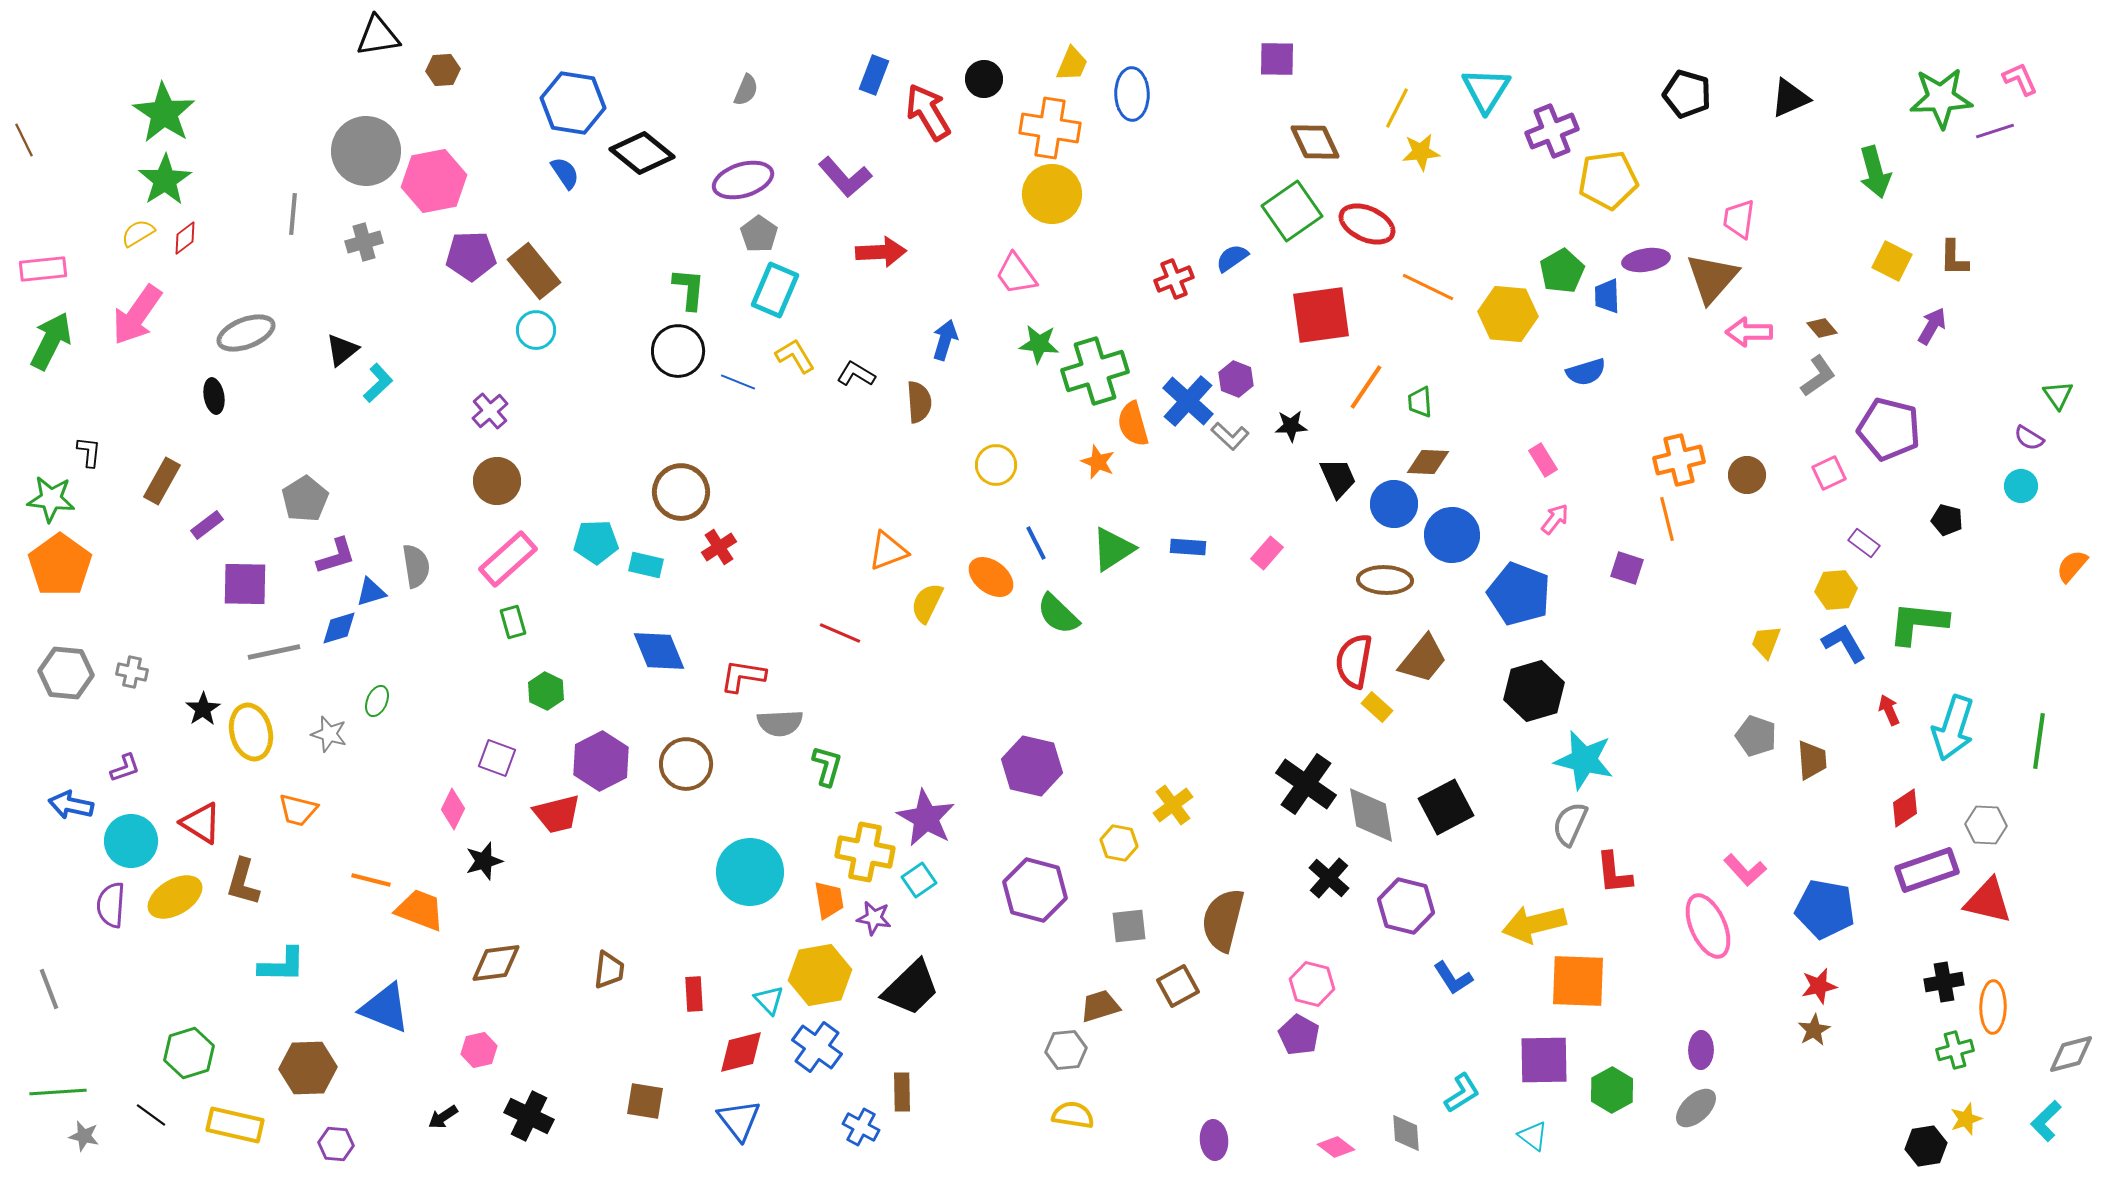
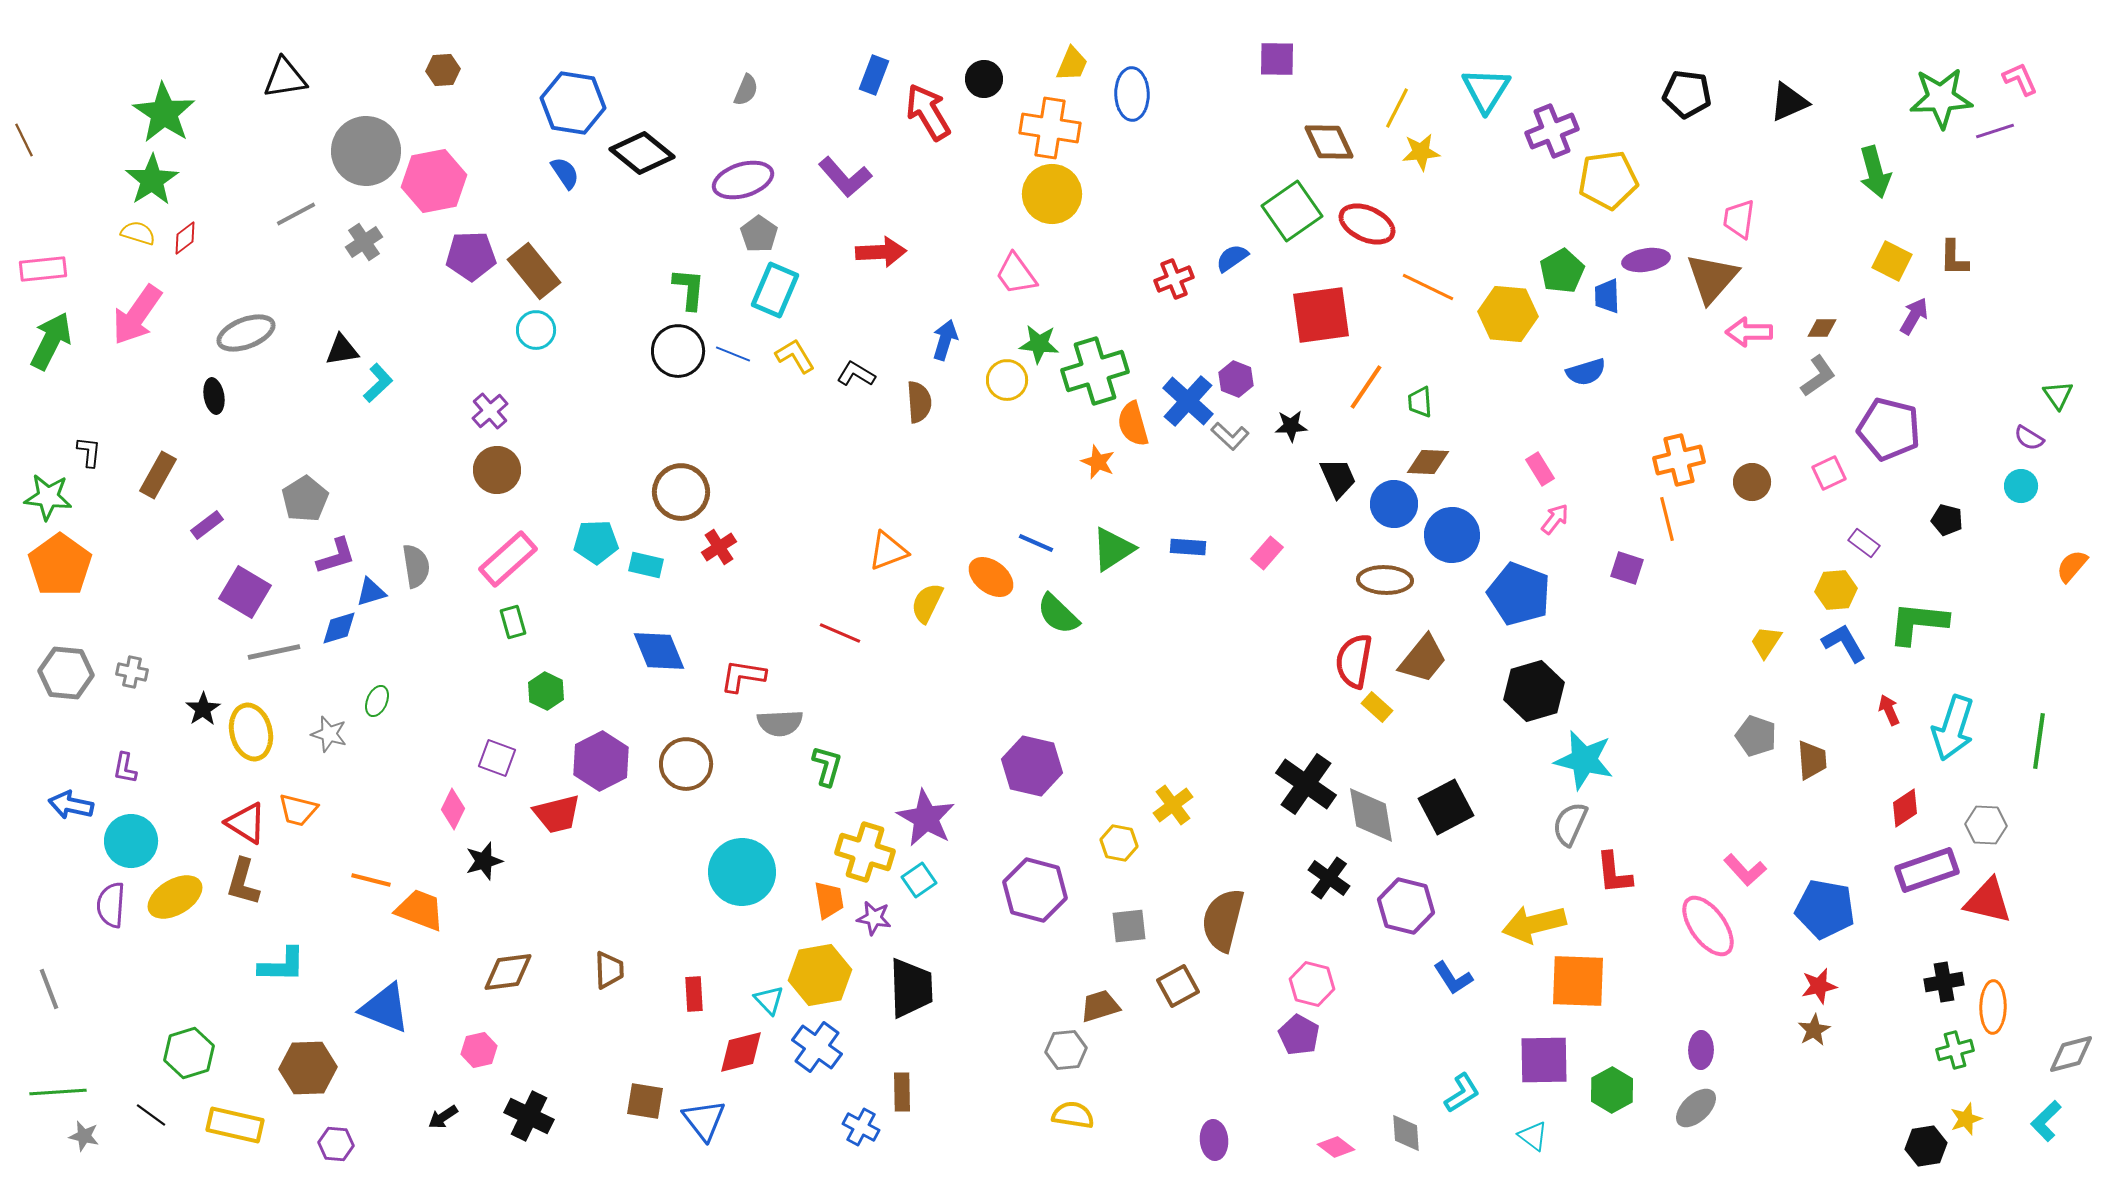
black triangle at (378, 36): moved 93 px left, 42 px down
black pentagon at (1687, 94): rotated 9 degrees counterclockwise
black triangle at (1790, 98): moved 1 px left, 4 px down
brown diamond at (1315, 142): moved 14 px right
green star at (165, 180): moved 13 px left
gray line at (293, 214): moved 3 px right; rotated 57 degrees clockwise
yellow semicircle at (138, 233): rotated 48 degrees clockwise
gray cross at (364, 242): rotated 18 degrees counterclockwise
purple arrow at (1932, 326): moved 18 px left, 10 px up
brown diamond at (1822, 328): rotated 48 degrees counterclockwise
black triangle at (342, 350): rotated 30 degrees clockwise
blue line at (738, 382): moved 5 px left, 28 px up
pink rectangle at (1543, 460): moved 3 px left, 9 px down
yellow circle at (996, 465): moved 11 px right, 85 px up
brown circle at (1747, 475): moved 5 px right, 7 px down
brown rectangle at (162, 481): moved 4 px left, 6 px up
brown circle at (497, 481): moved 11 px up
green star at (51, 499): moved 3 px left, 2 px up
blue line at (1036, 543): rotated 39 degrees counterclockwise
purple square at (245, 584): moved 8 px down; rotated 30 degrees clockwise
yellow trapezoid at (1766, 642): rotated 12 degrees clockwise
purple L-shape at (125, 768): rotated 120 degrees clockwise
red triangle at (201, 823): moved 45 px right
yellow cross at (865, 852): rotated 6 degrees clockwise
cyan circle at (750, 872): moved 8 px left
black cross at (1329, 878): rotated 6 degrees counterclockwise
pink ellipse at (1708, 926): rotated 12 degrees counterclockwise
brown diamond at (496, 963): moved 12 px right, 9 px down
brown trapezoid at (609, 970): rotated 9 degrees counterclockwise
black trapezoid at (911, 988): rotated 48 degrees counterclockwise
blue triangle at (739, 1120): moved 35 px left
